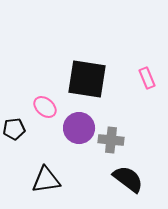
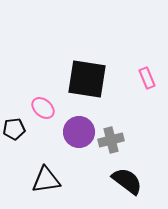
pink ellipse: moved 2 px left, 1 px down
purple circle: moved 4 px down
gray cross: rotated 20 degrees counterclockwise
black semicircle: moved 1 px left, 2 px down
